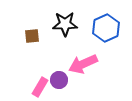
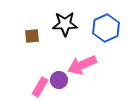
pink arrow: moved 1 px left, 1 px down
